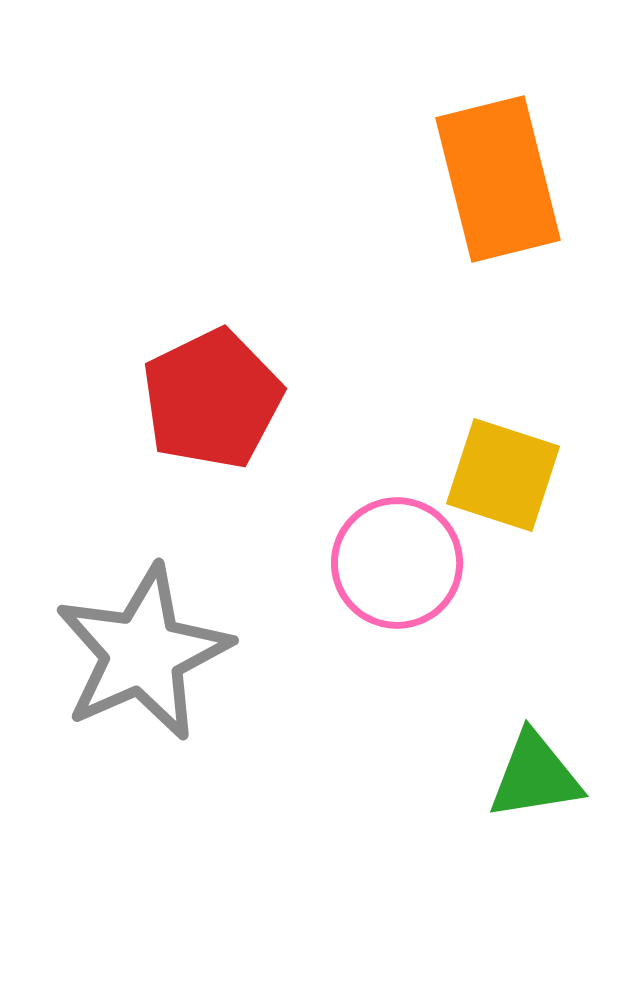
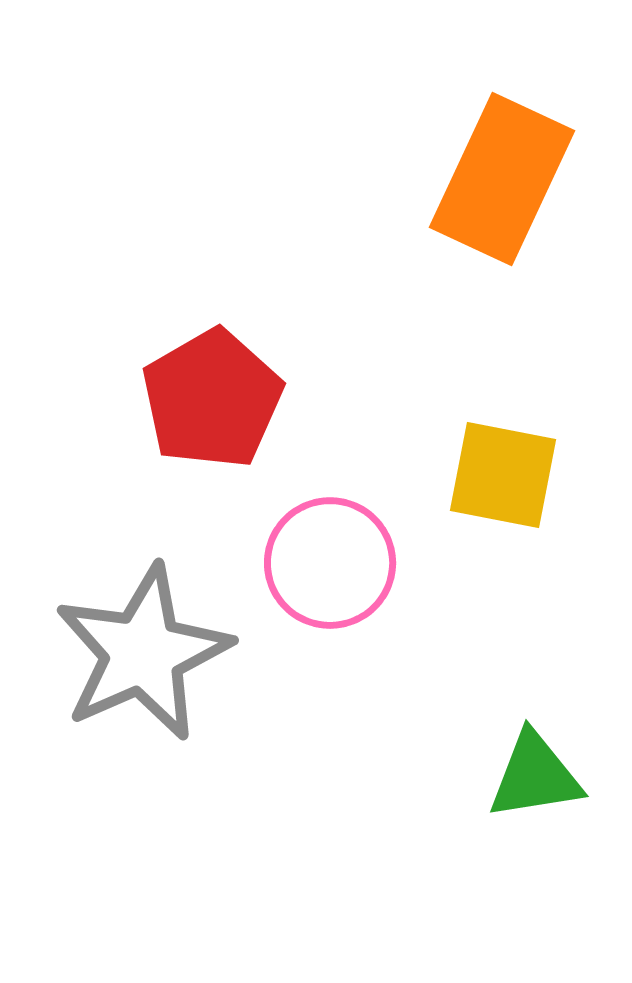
orange rectangle: moved 4 px right; rotated 39 degrees clockwise
red pentagon: rotated 4 degrees counterclockwise
yellow square: rotated 7 degrees counterclockwise
pink circle: moved 67 px left
